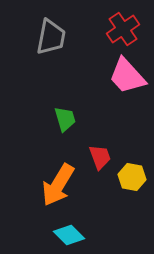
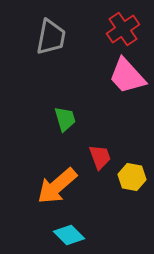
orange arrow: moved 1 px left, 1 px down; rotated 18 degrees clockwise
